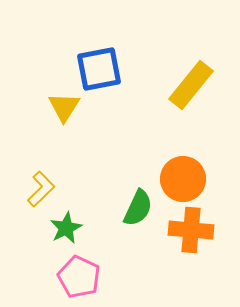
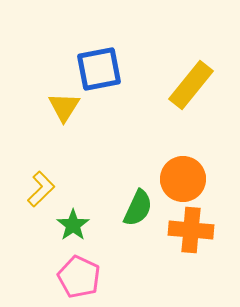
green star: moved 7 px right, 3 px up; rotated 8 degrees counterclockwise
